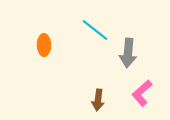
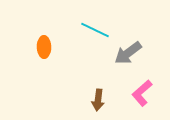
cyan line: rotated 12 degrees counterclockwise
orange ellipse: moved 2 px down
gray arrow: rotated 48 degrees clockwise
